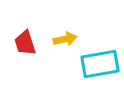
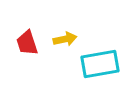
red trapezoid: moved 2 px right
